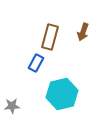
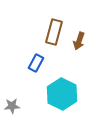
brown arrow: moved 4 px left, 9 px down
brown rectangle: moved 4 px right, 5 px up
cyan hexagon: rotated 20 degrees counterclockwise
